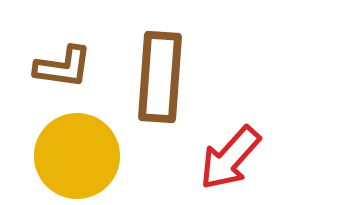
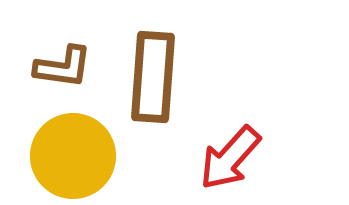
brown rectangle: moved 7 px left
yellow circle: moved 4 px left
